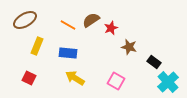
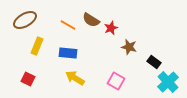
brown semicircle: rotated 114 degrees counterclockwise
red square: moved 1 px left, 1 px down
